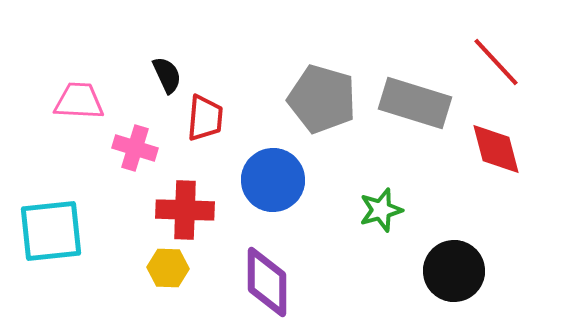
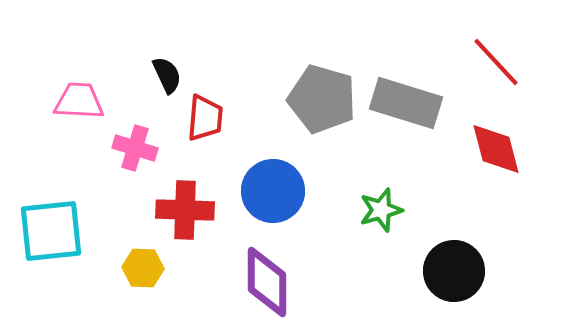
gray rectangle: moved 9 px left
blue circle: moved 11 px down
yellow hexagon: moved 25 px left
